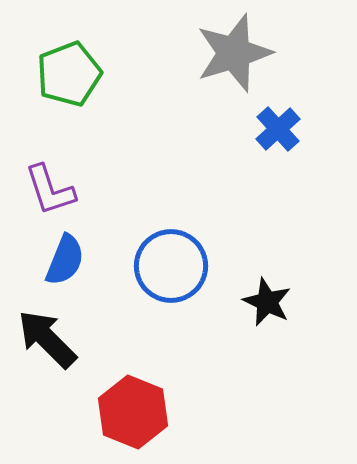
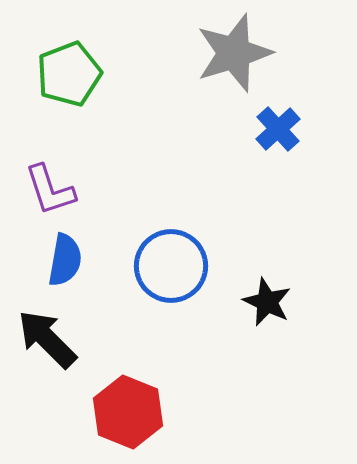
blue semicircle: rotated 12 degrees counterclockwise
red hexagon: moved 5 px left
